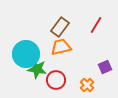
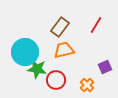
orange trapezoid: moved 3 px right, 3 px down
cyan circle: moved 1 px left, 2 px up
